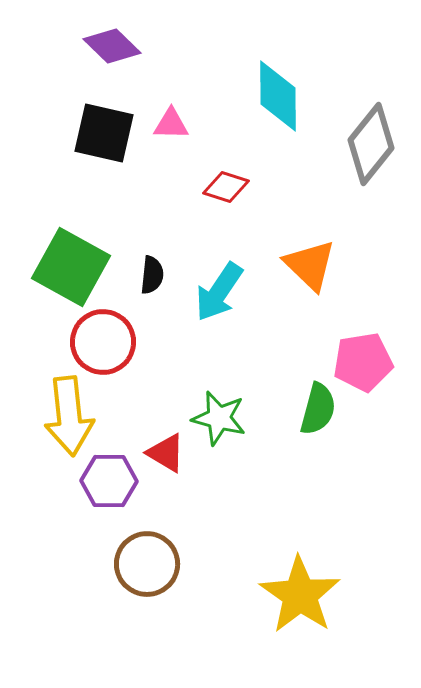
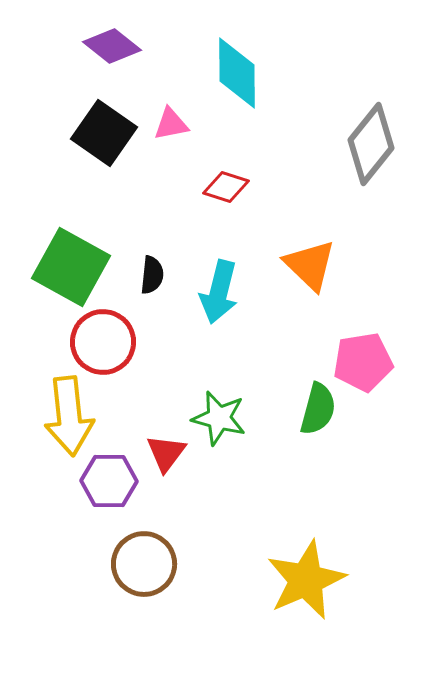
purple diamond: rotated 6 degrees counterclockwise
cyan diamond: moved 41 px left, 23 px up
pink triangle: rotated 12 degrees counterclockwise
black square: rotated 22 degrees clockwise
cyan arrow: rotated 20 degrees counterclockwise
red triangle: rotated 36 degrees clockwise
brown circle: moved 3 px left
yellow star: moved 6 px right, 15 px up; rotated 14 degrees clockwise
